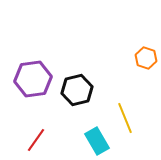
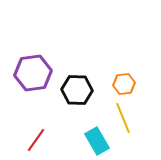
orange hexagon: moved 22 px left, 26 px down; rotated 25 degrees counterclockwise
purple hexagon: moved 6 px up
black hexagon: rotated 16 degrees clockwise
yellow line: moved 2 px left
